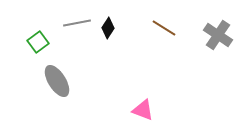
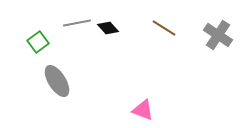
black diamond: rotated 75 degrees counterclockwise
